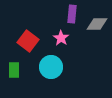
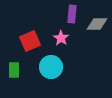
red square: moved 2 px right; rotated 30 degrees clockwise
